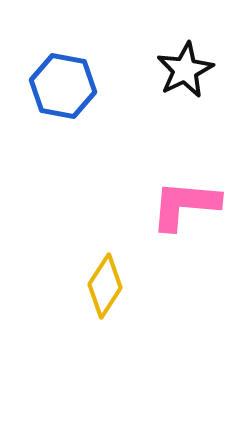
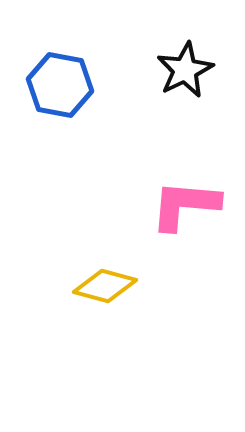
blue hexagon: moved 3 px left, 1 px up
yellow diamond: rotated 72 degrees clockwise
